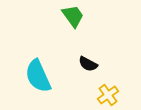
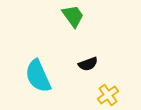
black semicircle: rotated 48 degrees counterclockwise
